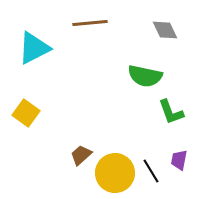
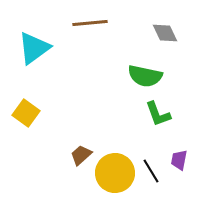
gray diamond: moved 3 px down
cyan triangle: rotated 9 degrees counterclockwise
green L-shape: moved 13 px left, 2 px down
